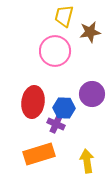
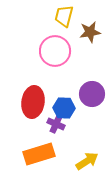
yellow arrow: rotated 65 degrees clockwise
